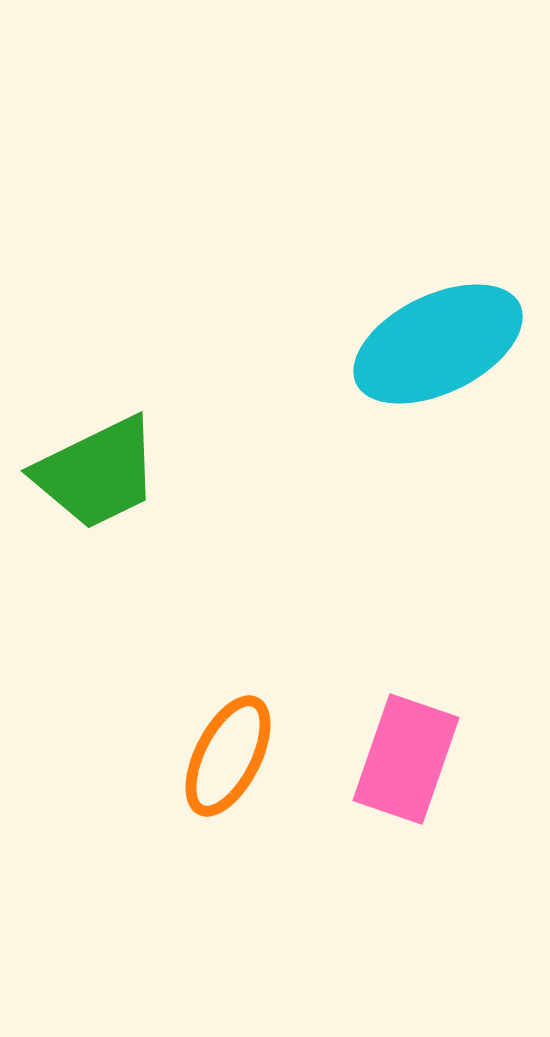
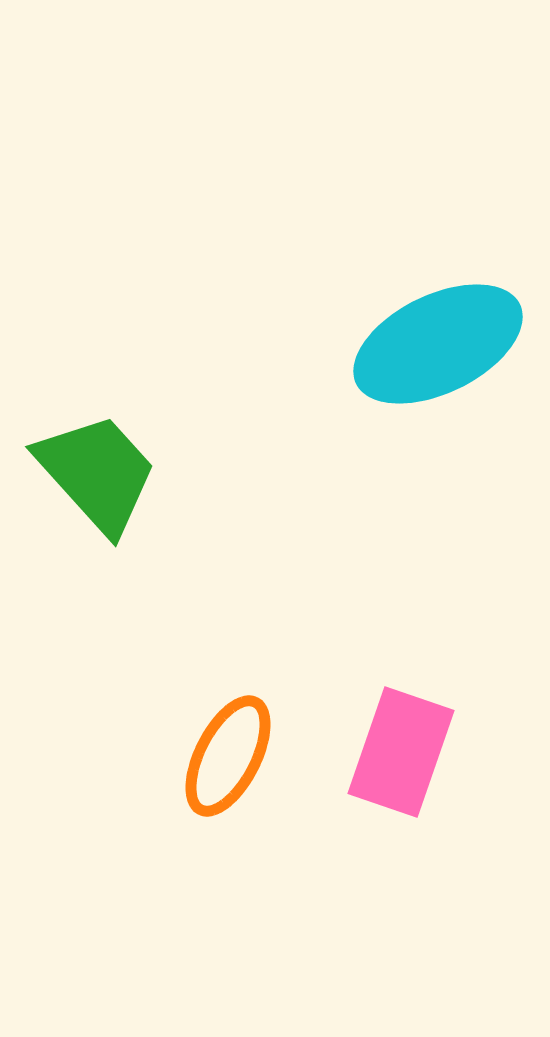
green trapezoid: rotated 106 degrees counterclockwise
pink rectangle: moved 5 px left, 7 px up
